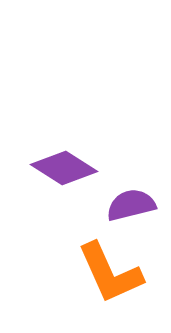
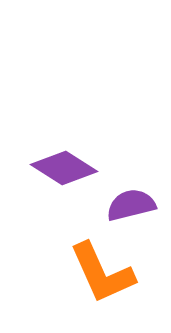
orange L-shape: moved 8 px left
